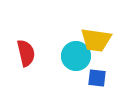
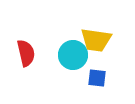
cyan circle: moved 3 px left, 1 px up
